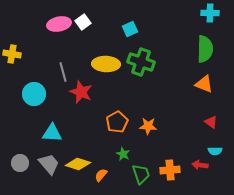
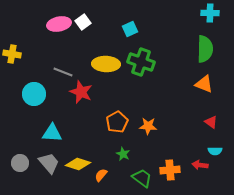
gray line: rotated 54 degrees counterclockwise
gray trapezoid: moved 1 px up
green trapezoid: moved 1 px right, 4 px down; rotated 35 degrees counterclockwise
